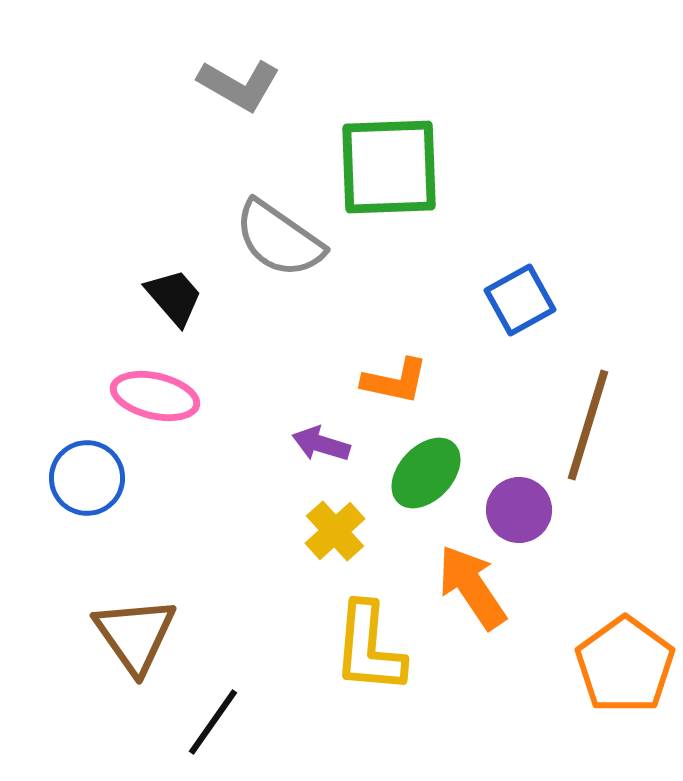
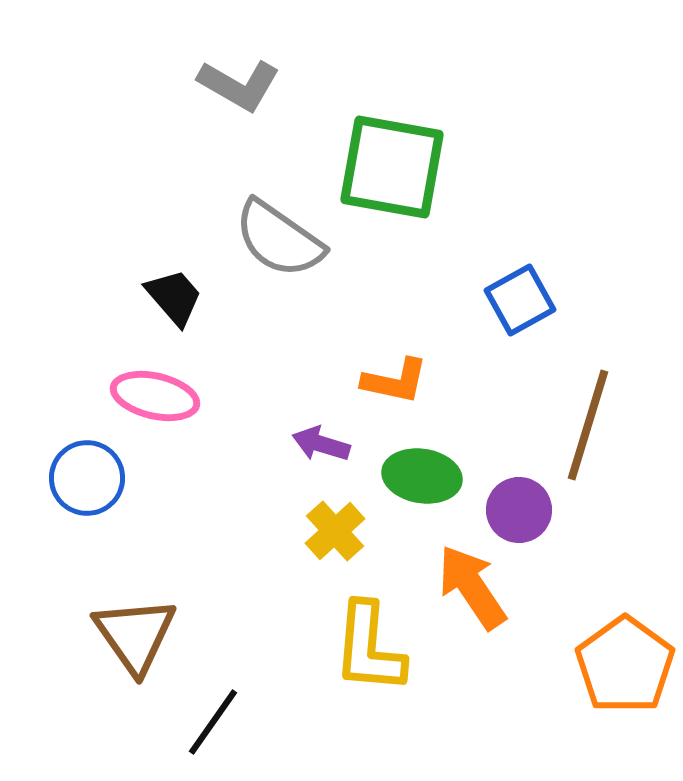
green square: moved 3 px right; rotated 12 degrees clockwise
green ellipse: moved 4 px left, 3 px down; rotated 56 degrees clockwise
